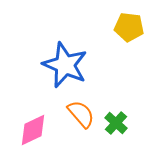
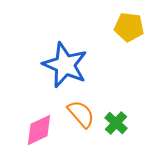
pink diamond: moved 6 px right
